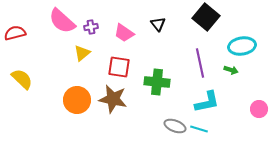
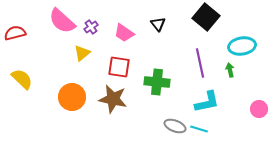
purple cross: rotated 24 degrees counterclockwise
green arrow: moved 1 px left; rotated 120 degrees counterclockwise
orange circle: moved 5 px left, 3 px up
